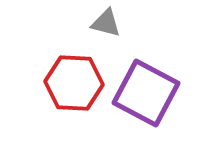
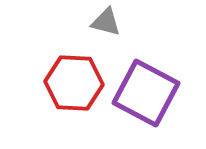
gray triangle: moved 1 px up
